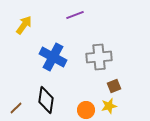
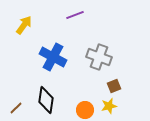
gray cross: rotated 25 degrees clockwise
orange circle: moved 1 px left
